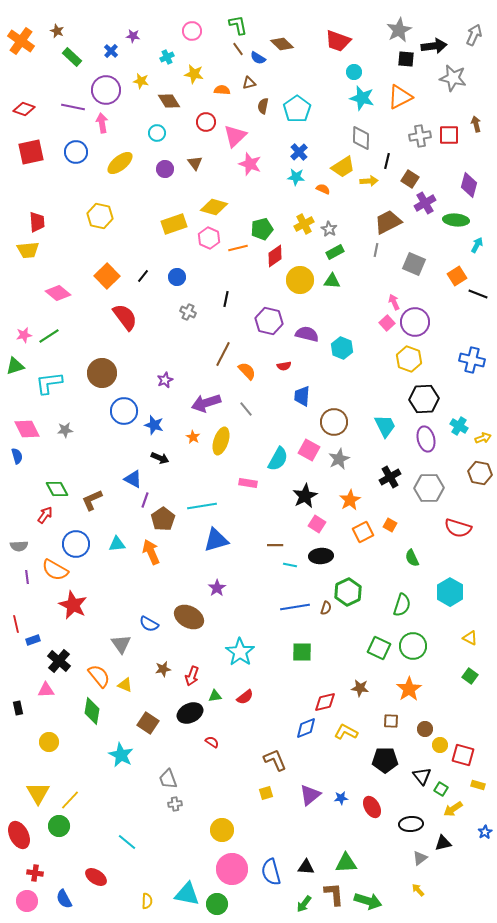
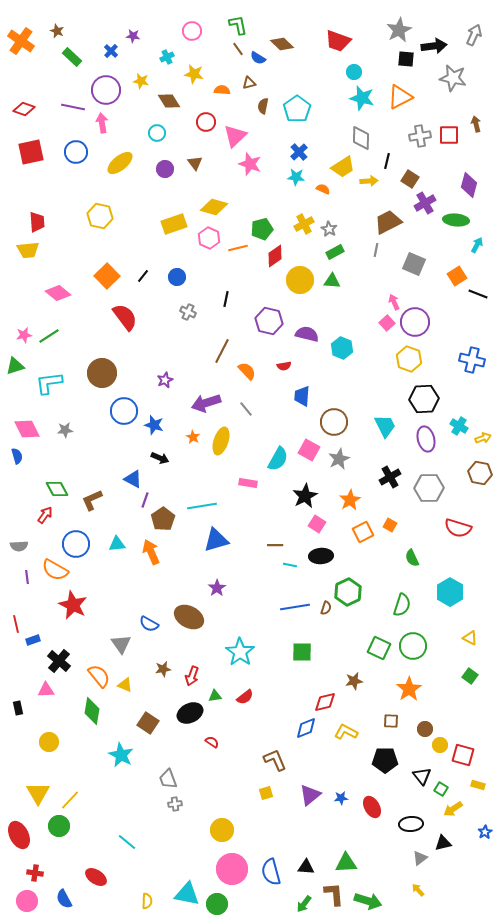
brown line at (223, 354): moved 1 px left, 3 px up
brown star at (360, 688): moved 6 px left, 7 px up; rotated 18 degrees counterclockwise
